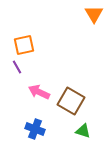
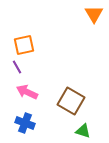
pink arrow: moved 12 px left
blue cross: moved 10 px left, 6 px up
